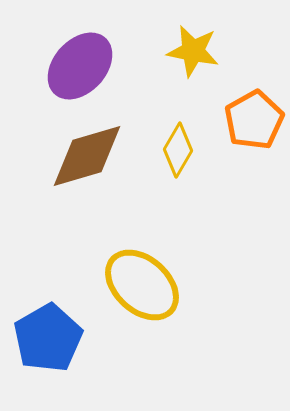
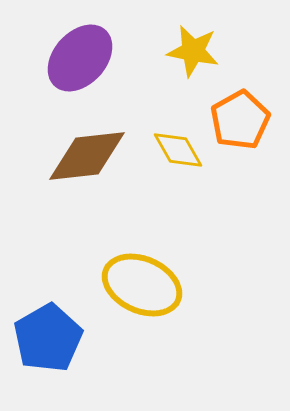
purple ellipse: moved 8 px up
orange pentagon: moved 14 px left
yellow diamond: rotated 60 degrees counterclockwise
brown diamond: rotated 10 degrees clockwise
yellow ellipse: rotated 18 degrees counterclockwise
